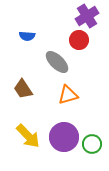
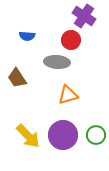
purple cross: moved 3 px left; rotated 25 degrees counterclockwise
red circle: moved 8 px left
gray ellipse: rotated 40 degrees counterclockwise
brown trapezoid: moved 6 px left, 11 px up
purple circle: moved 1 px left, 2 px up
green circle: moved 4 px right, 9 px up
